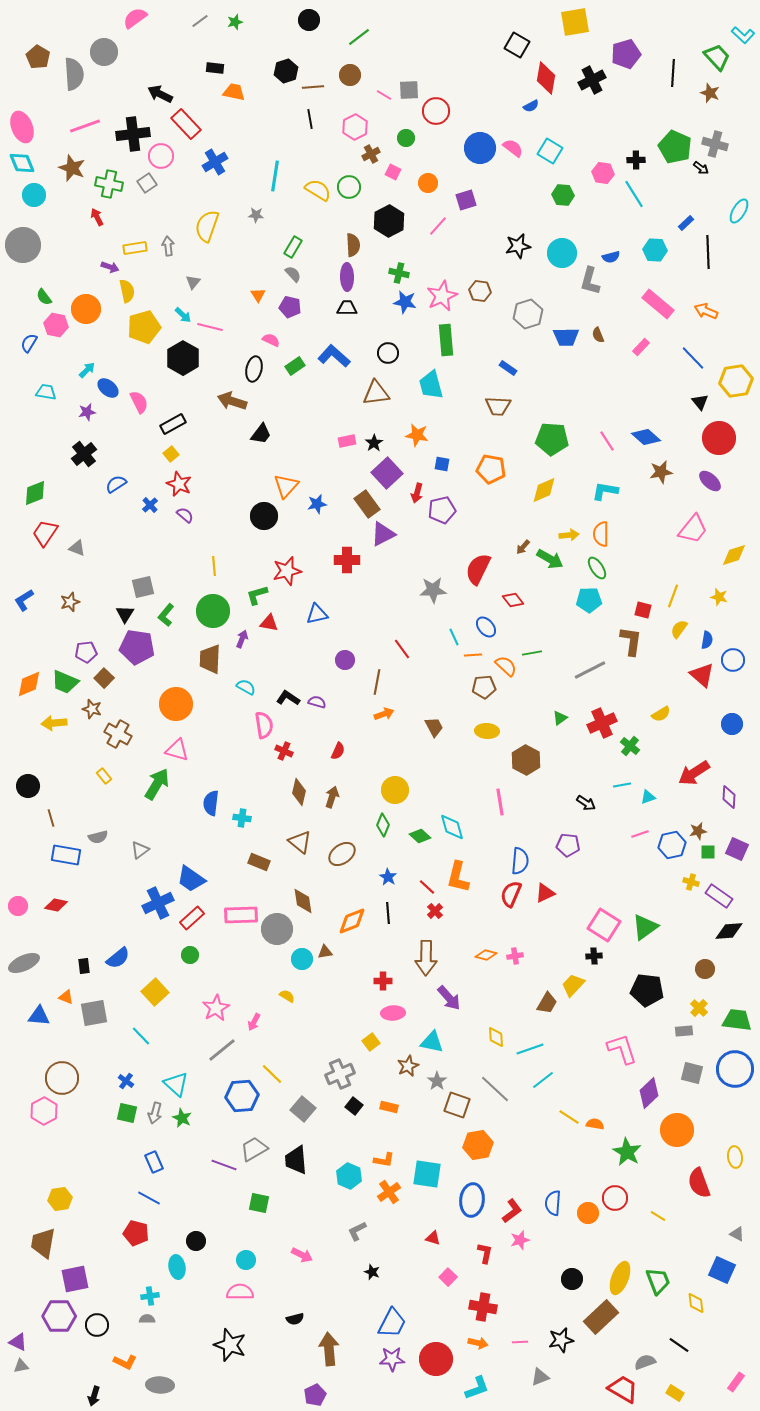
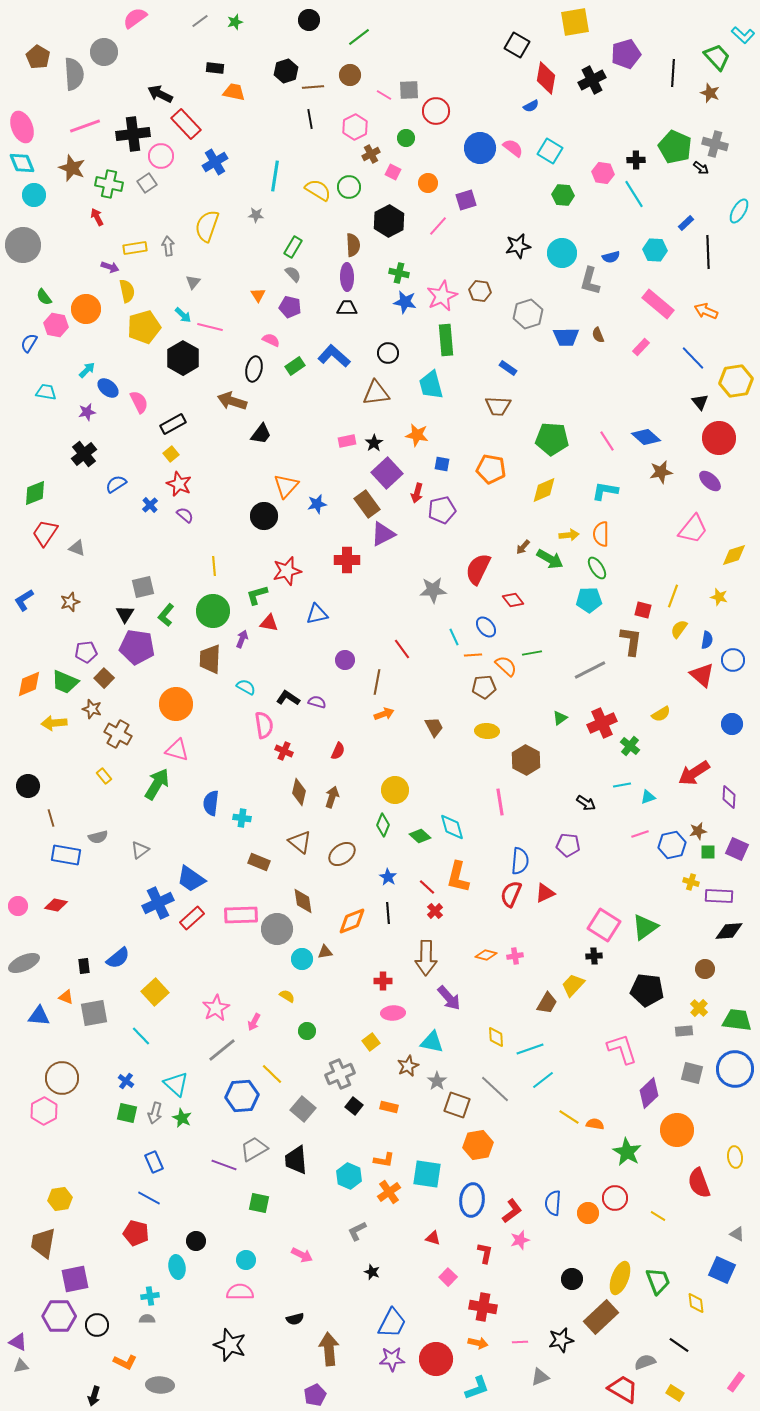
purple rectangle at (719, 896): rotated 32 degrees counterclockwise
green circle at (190, 955): moved 117 px right, 76 px down
